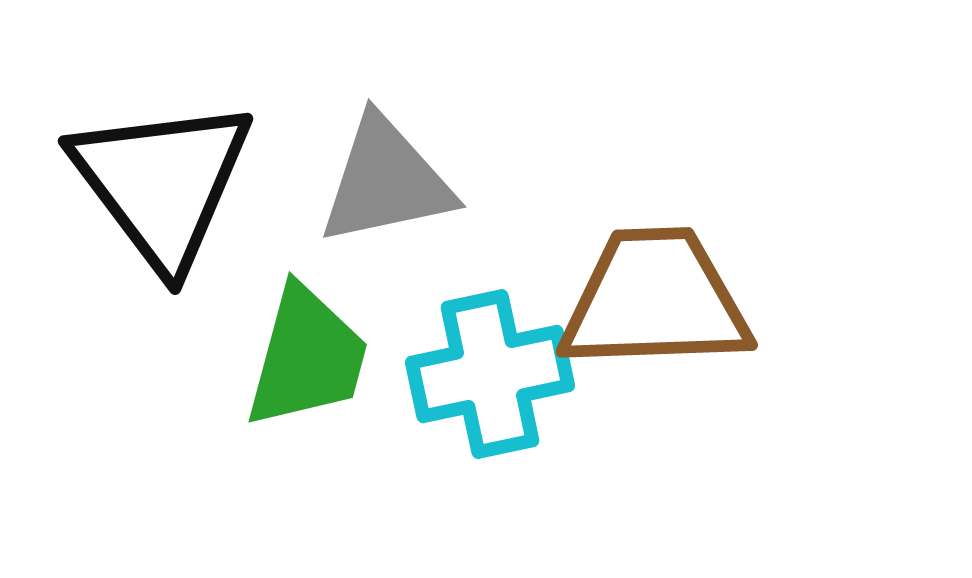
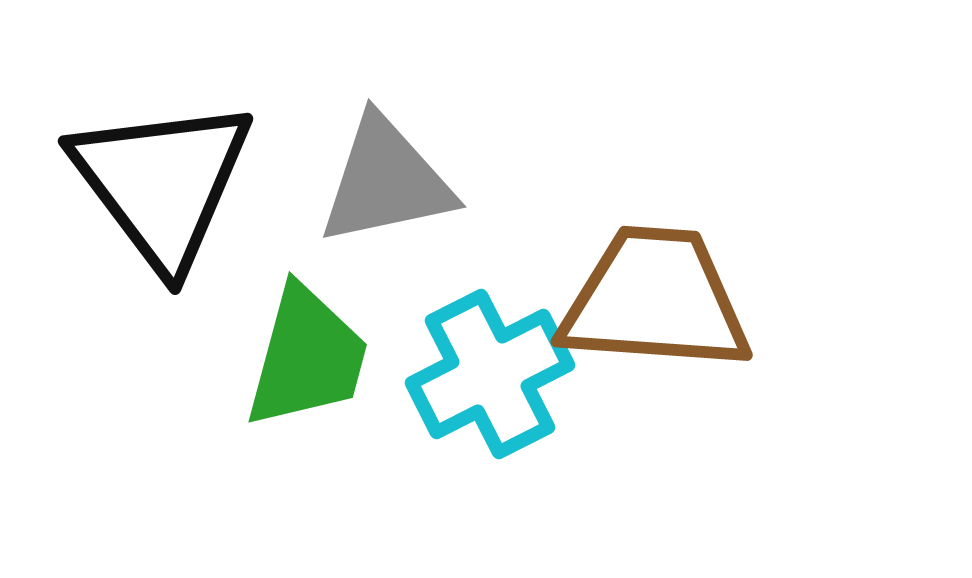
brown trapezoid: rotated 6 degrees clockwise
cyan cross: rotated 15 degrees counterclockwise
